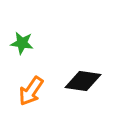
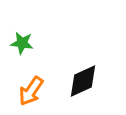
black diamond: rotated 33 degrees counterclockwise
